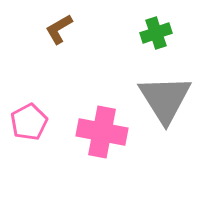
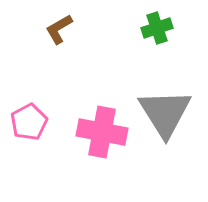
green cross: moved 1 px right, 5 px up
gray triangle: moved 14 px down
